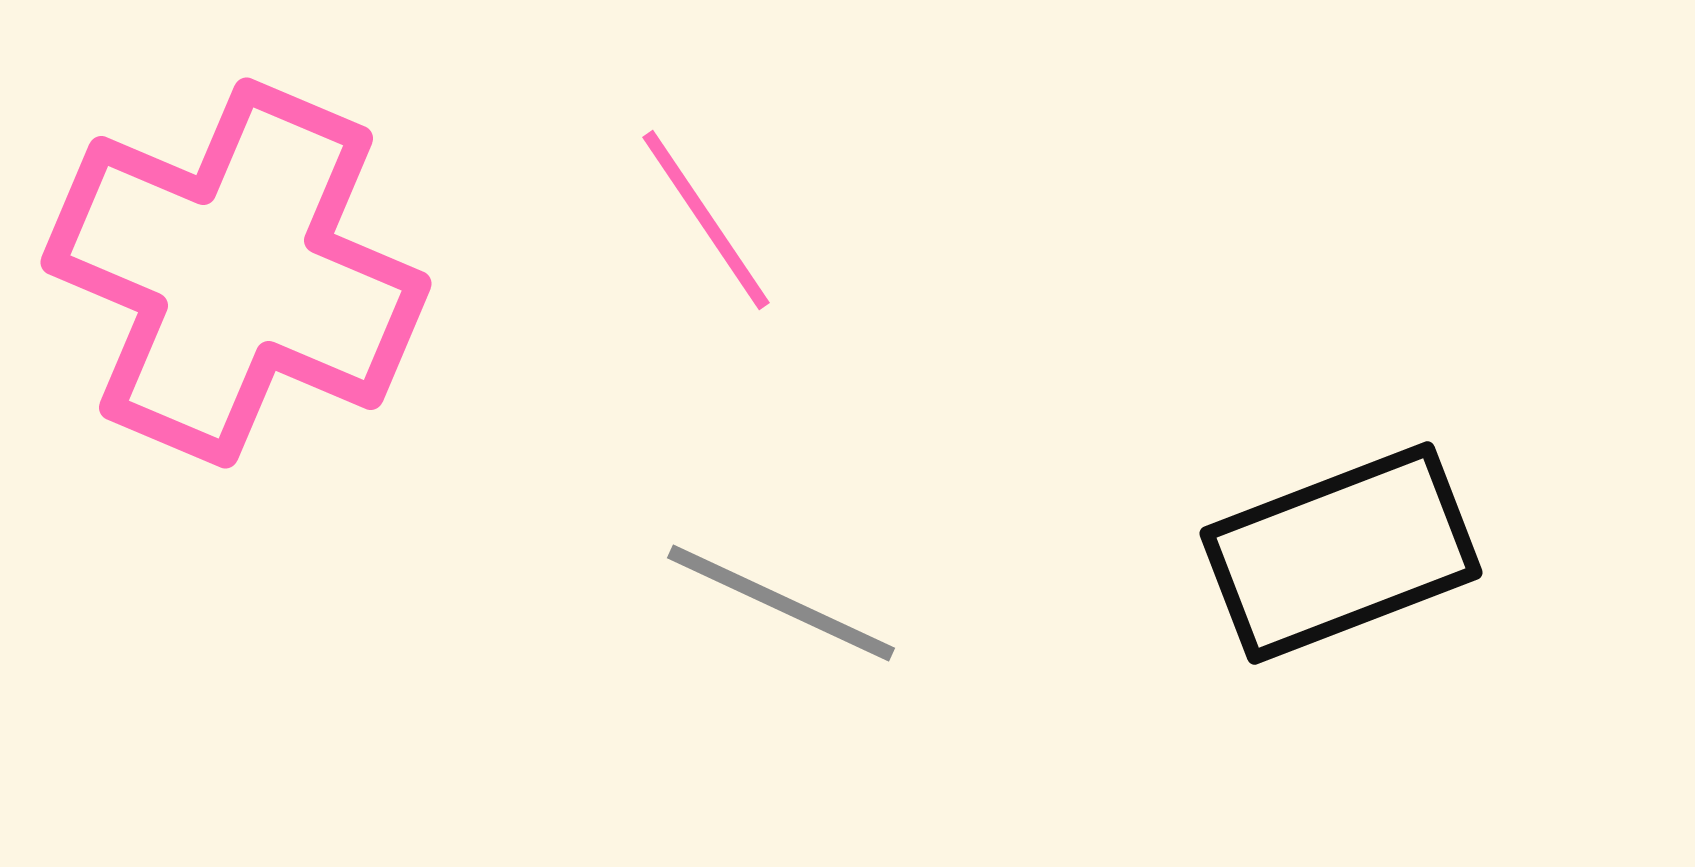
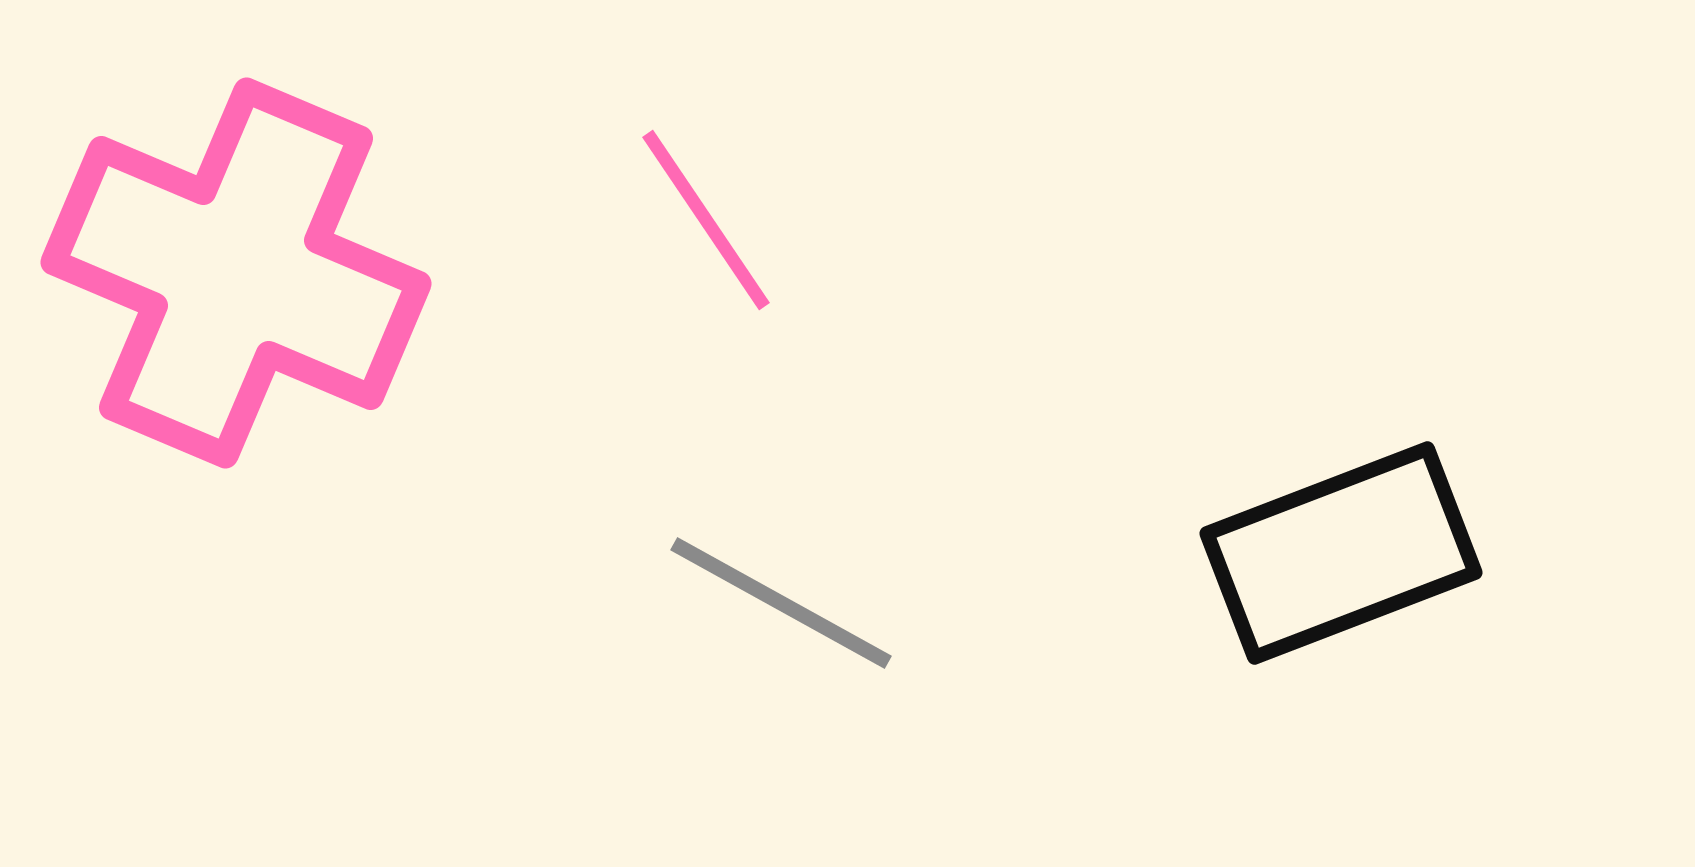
gray line: rotated 4 degrees clockwise
